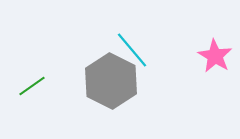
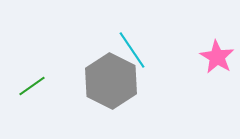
cyan line: rotated 6 degrees clockwise
pink star: moved 2 px right, 1 px down
